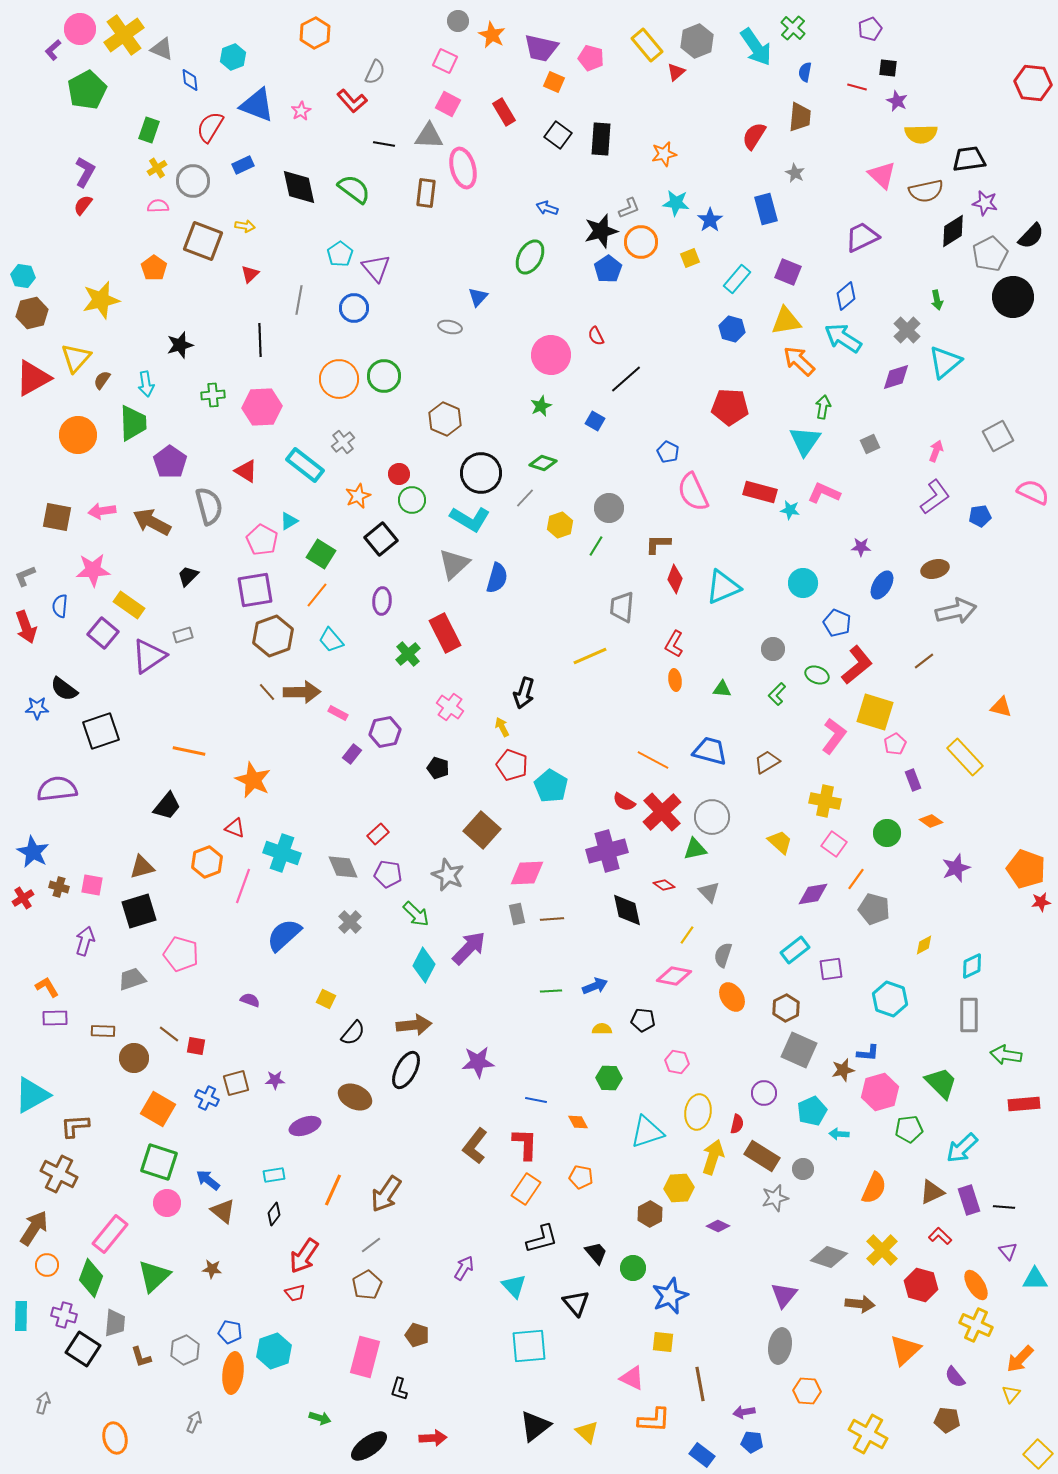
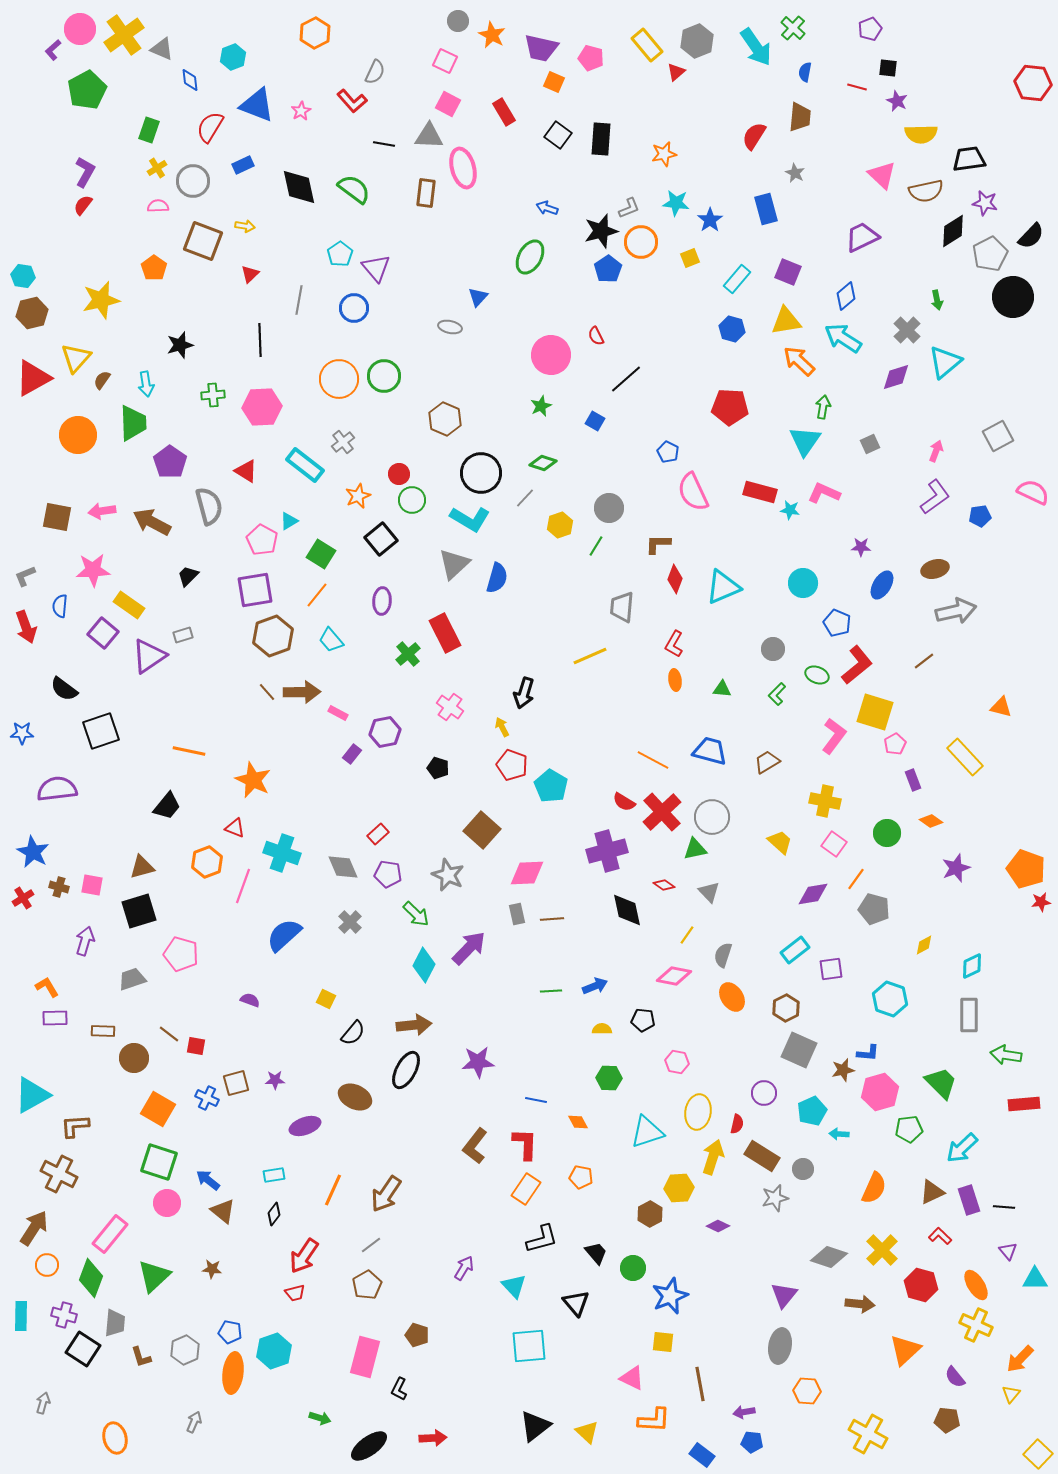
blue star at (37, 708): moved 15 px left, 25 px down
black L-shape at (399, 1389): rotated 10 degrees clockwise
